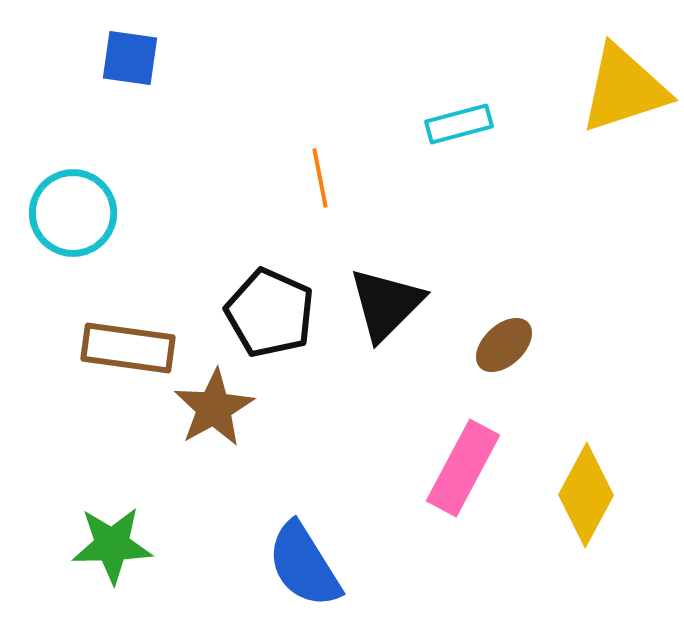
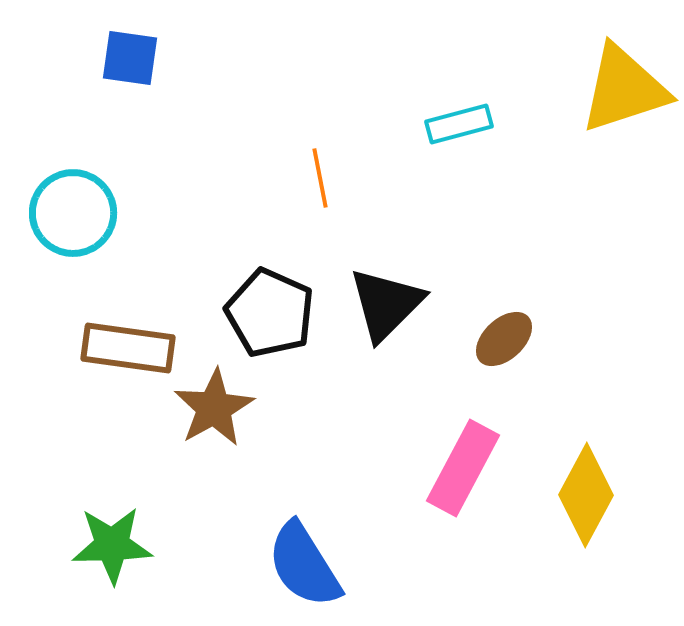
brown ellipse: moved 6 px up
